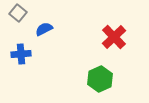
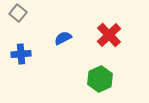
blue semicircle: moved 19 px right, 9 px down
red cross: moved 5 px left, 2 px up
